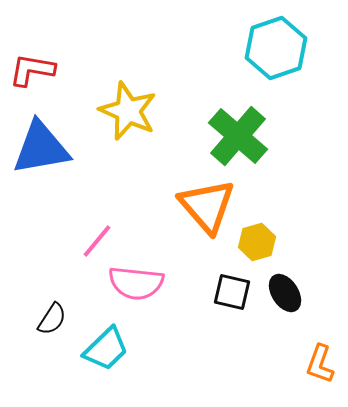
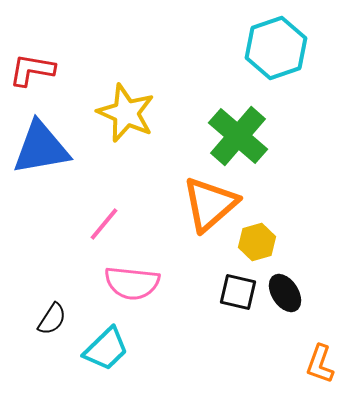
yellow star: moved 2 px left, 2 px down
orange triangle: moved 3 px right, 2 px up; rotated 30 degrees clockwise
pink line: moved 7 px right, 17 px up
pink semicircle: moved 4 px left
black square: moved 6 px right
